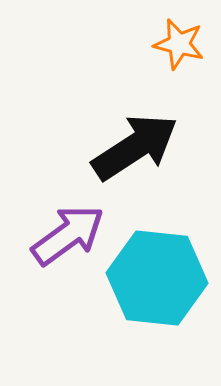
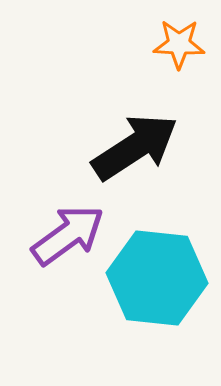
orange star: rotated 12 degrees counterclockwise
